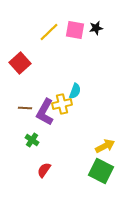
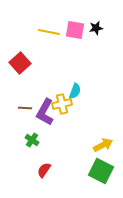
yellow line: rotated 55 degrees clockwise
yellow arrow: moved 2 px left, 1 px up
